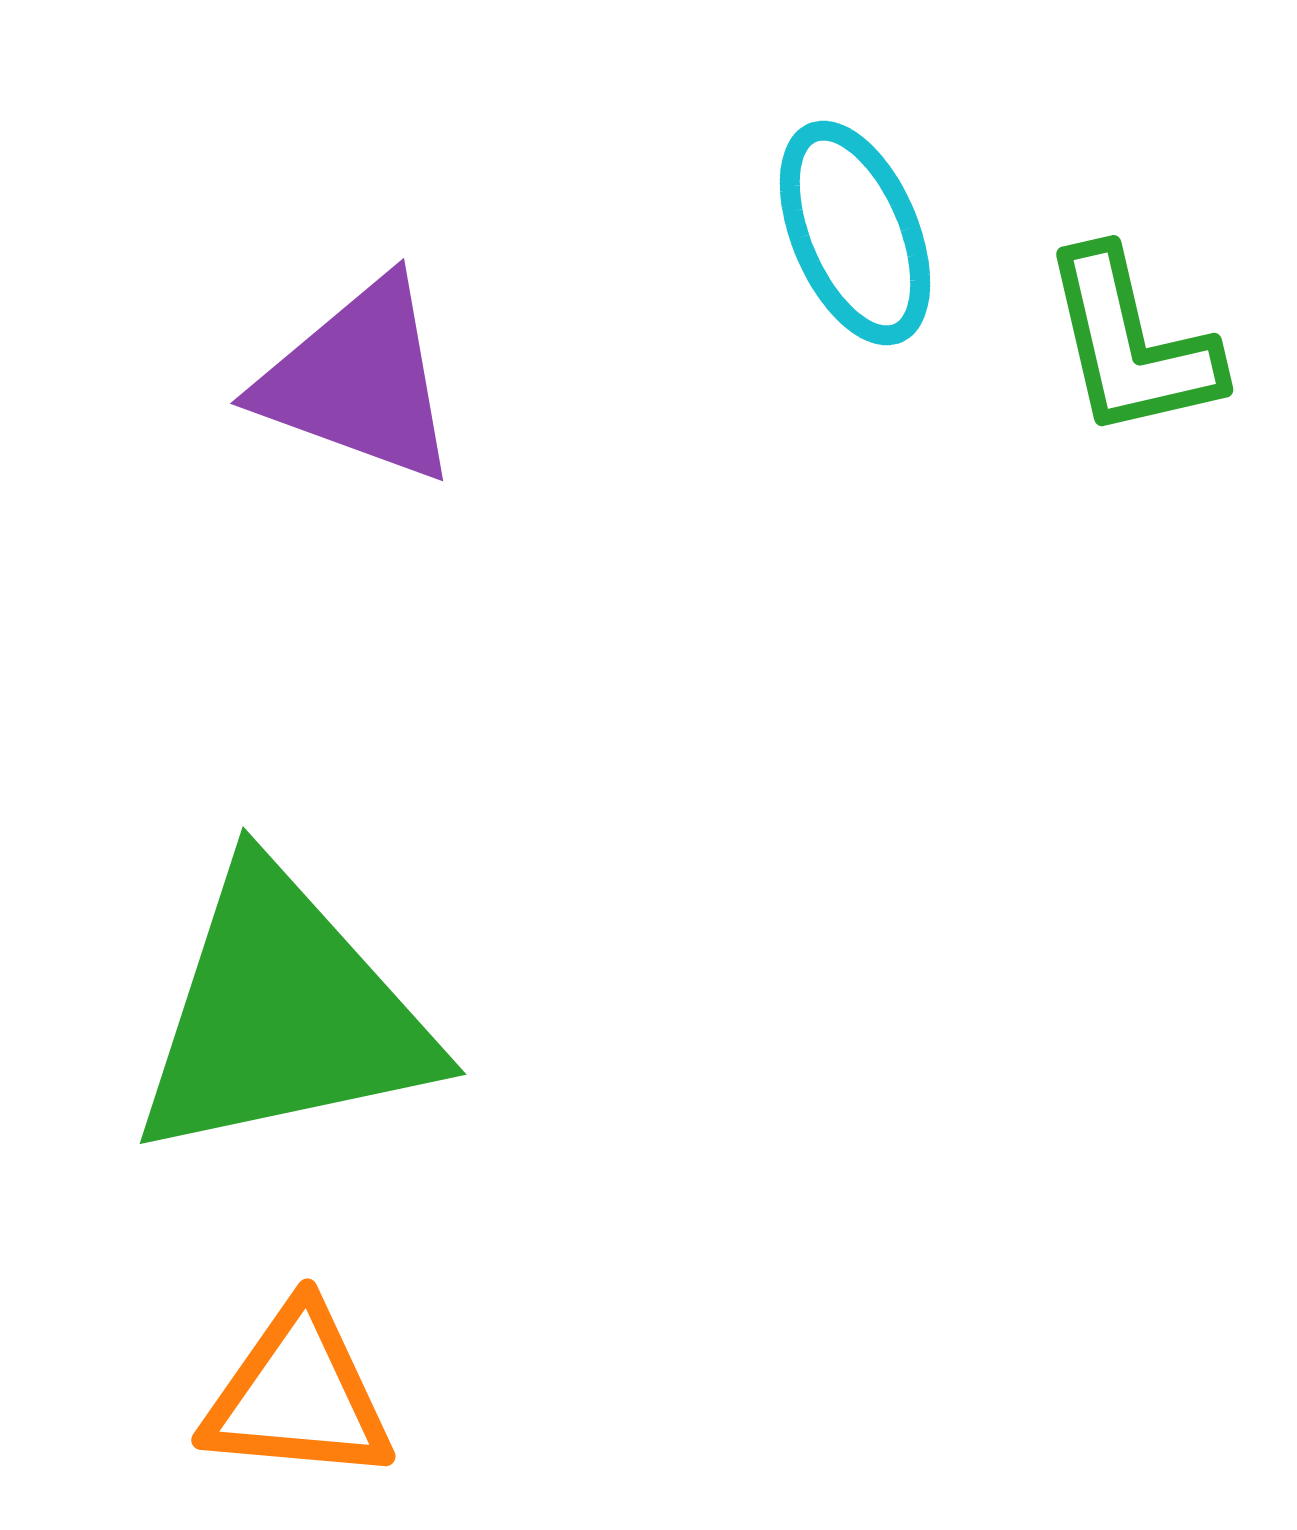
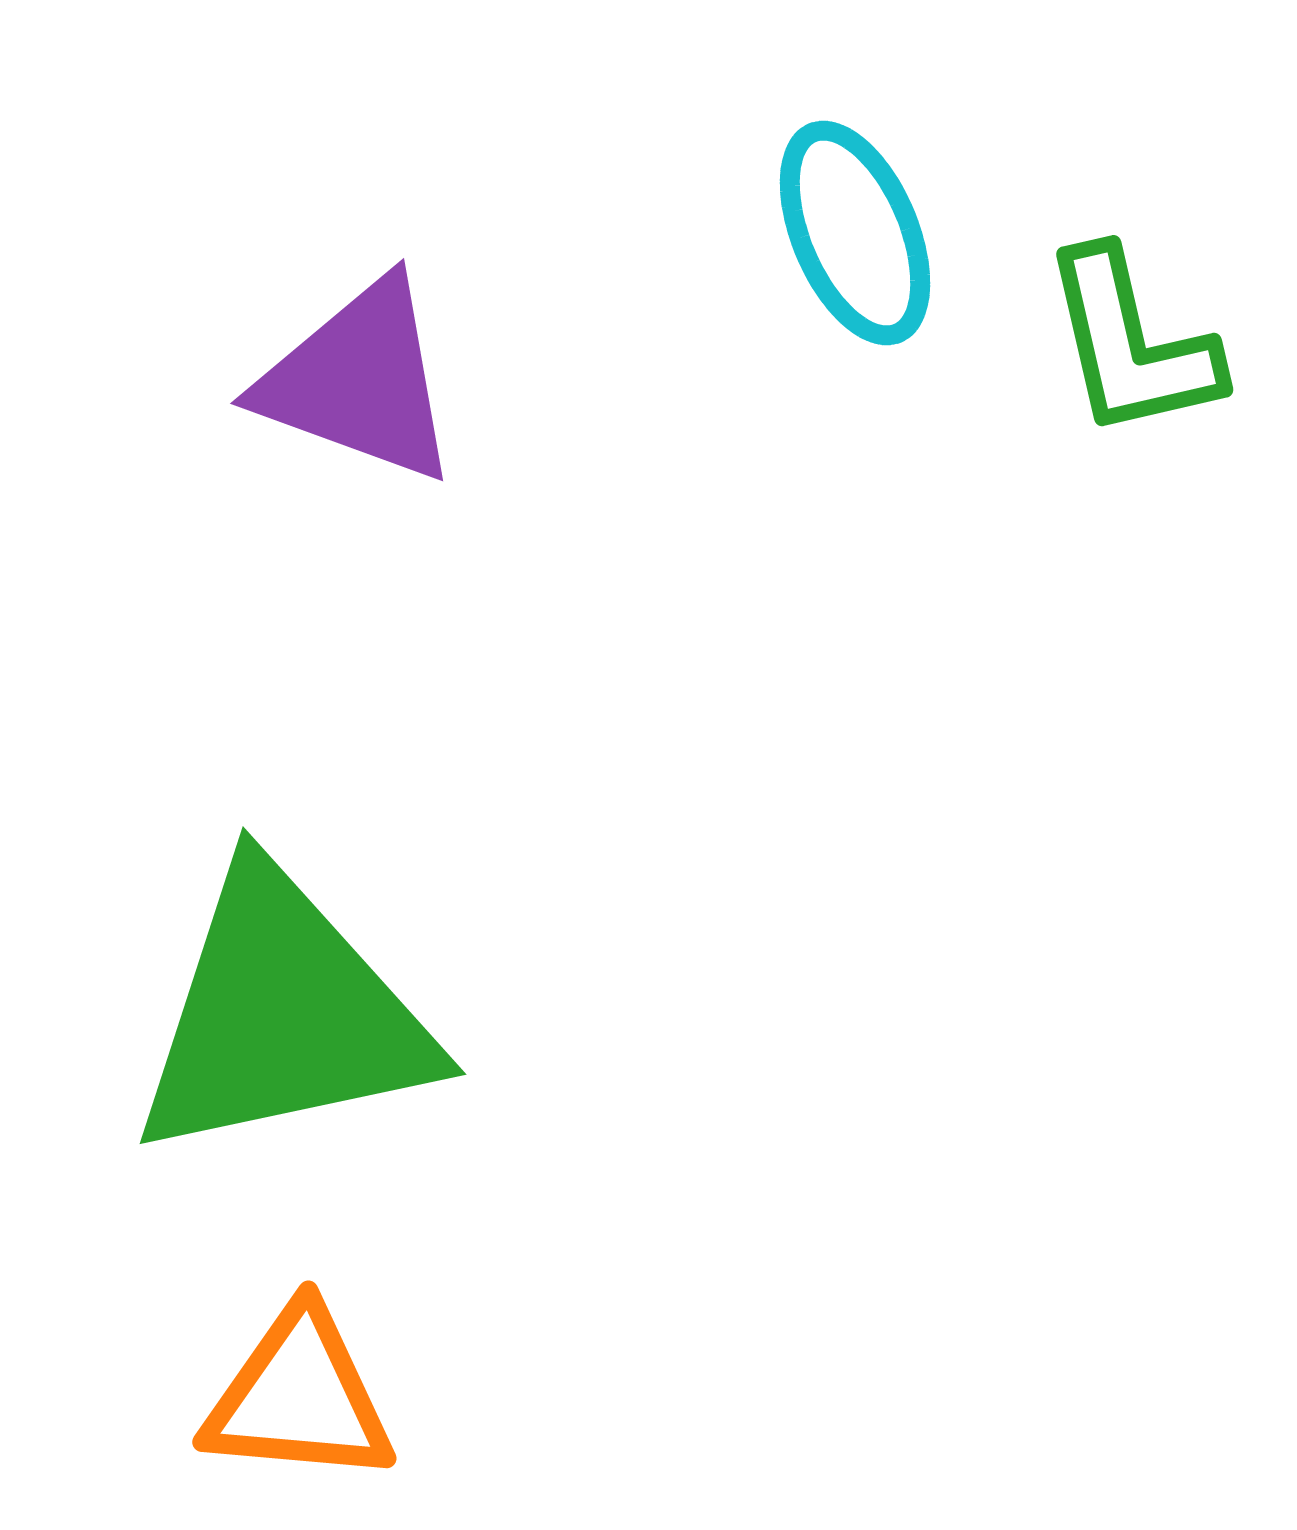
orange triangle: moved 1 px right, 2 px down
